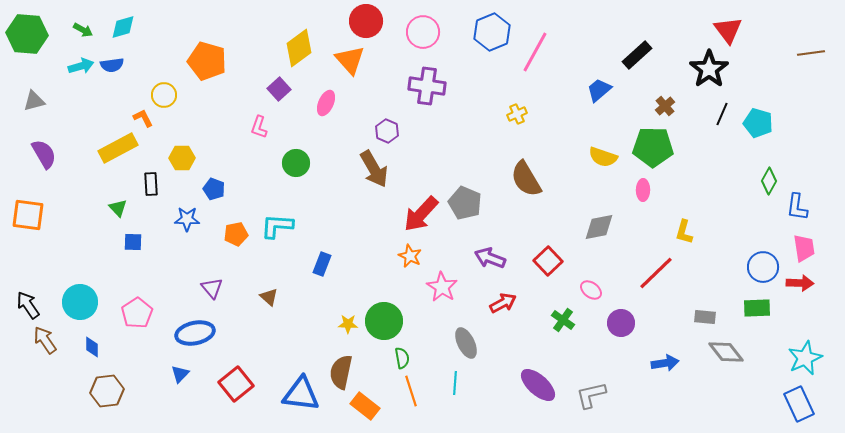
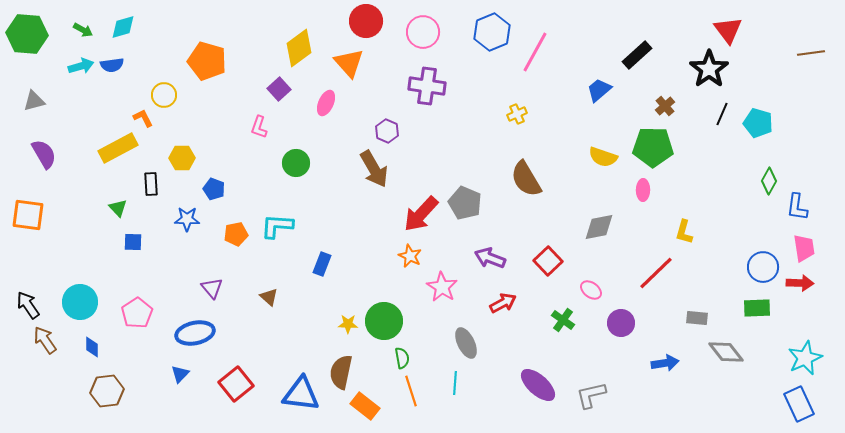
orange triangle at (350, 60): moved 1 px left, 3 px down
gray rectangle at (705, 317): moved 8 px left, 1 px down
